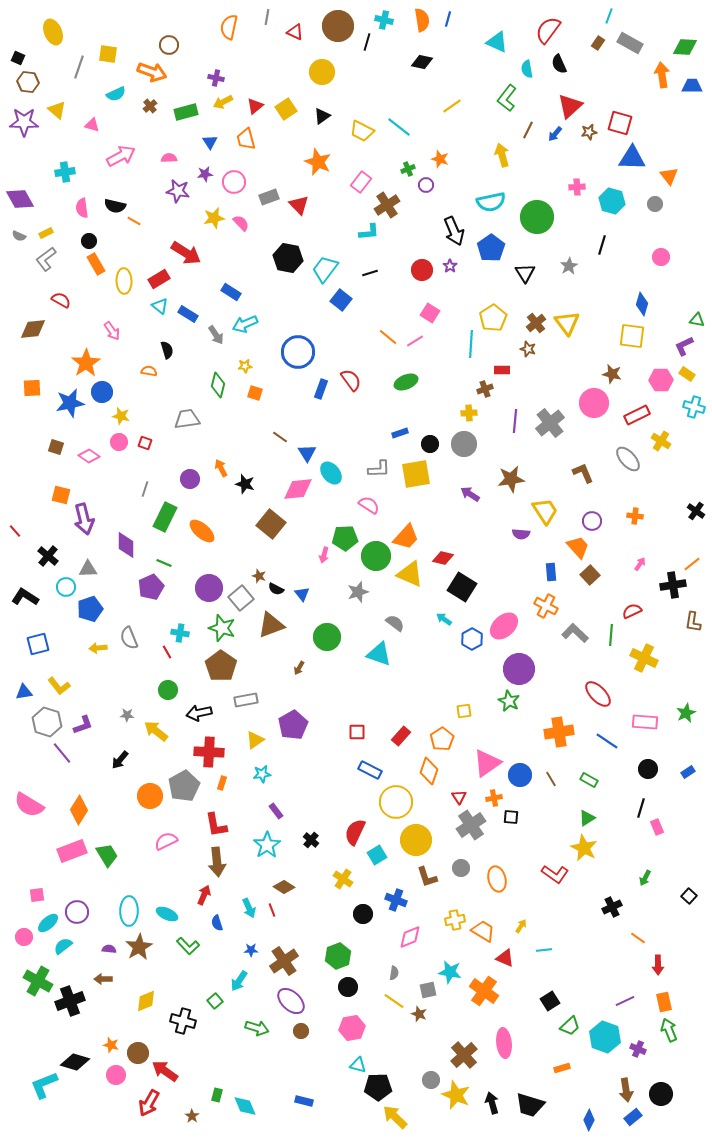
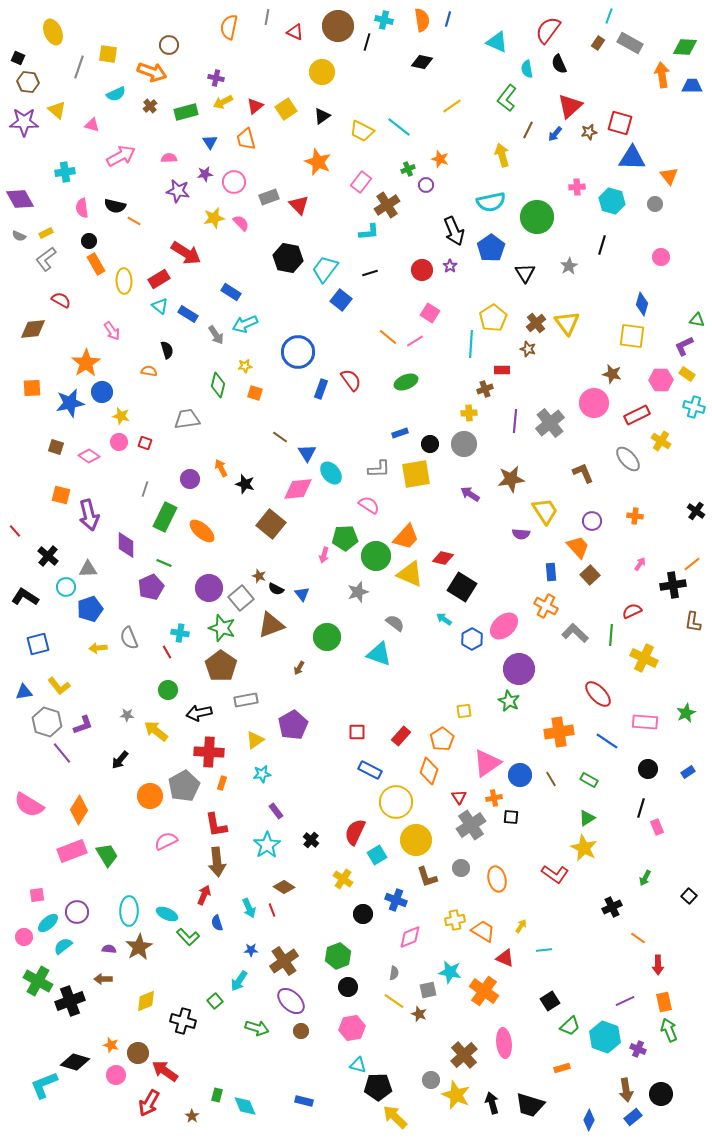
purple arrow at (84, 519): moved 5 px right, 4 px up
green L-shape at (188, 946): moved 9 px up
